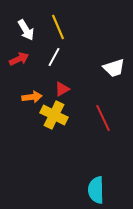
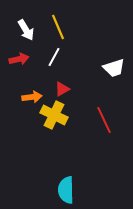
red arrow: rotated 12 degrees clockwise
red line: moved 1 px right, 2 px down
cyan semicircle: moved 30 px left
